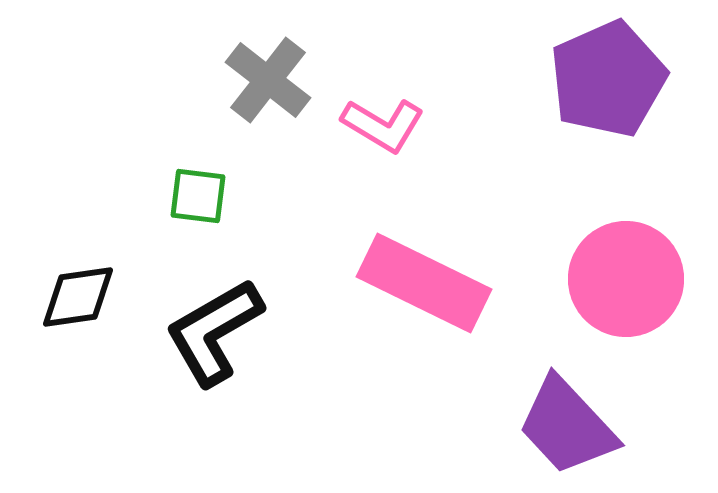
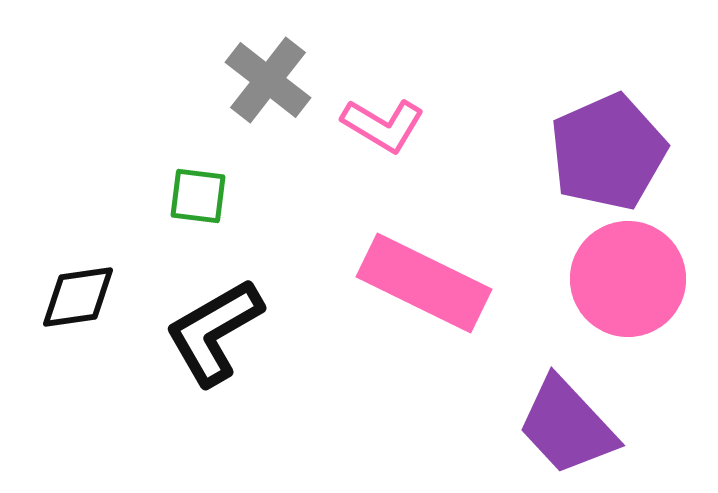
purple pentagon: moved 73 px down
pink circle: moved 2 px right
